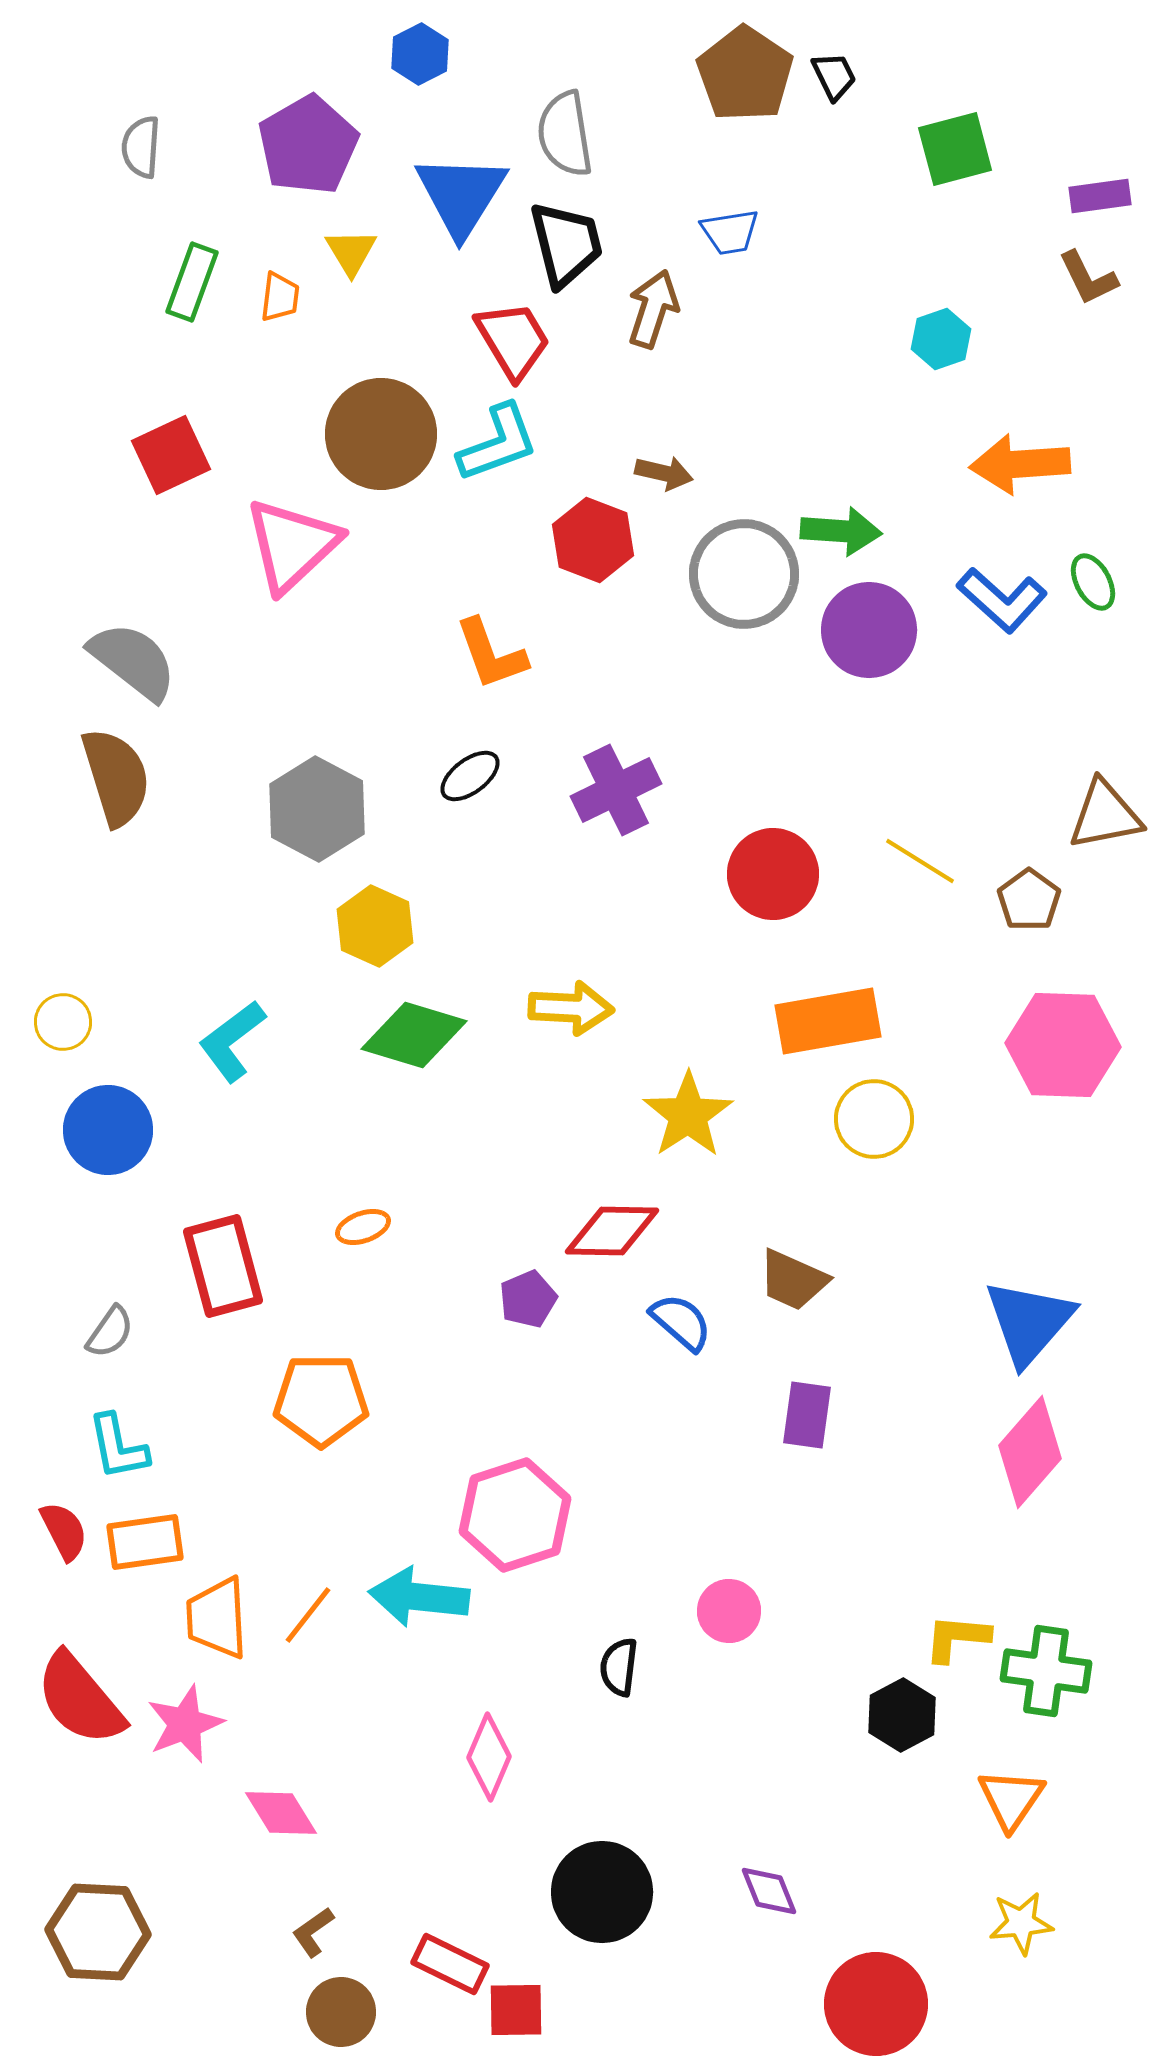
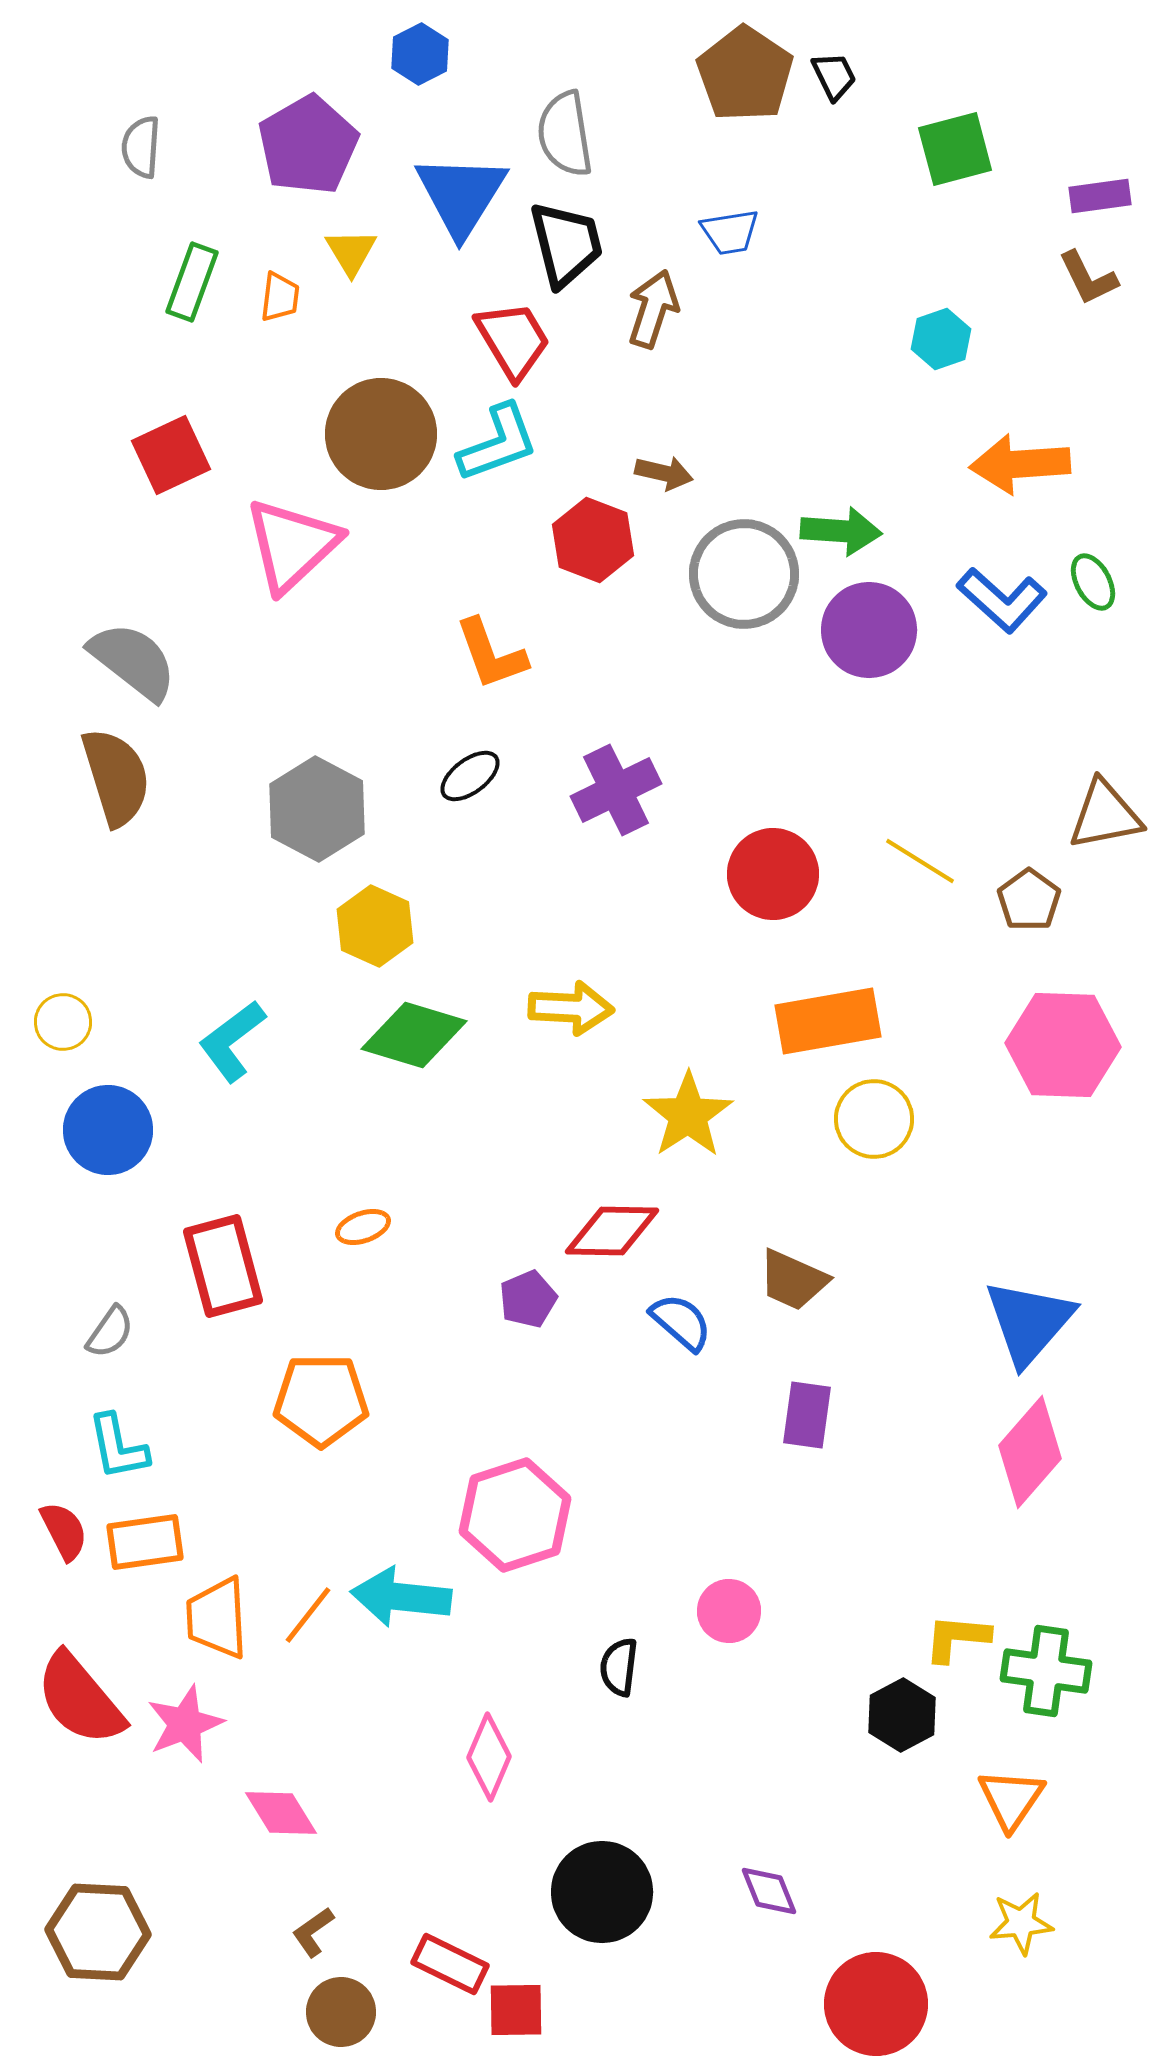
cyan arrow at (419, 1597): moved 18 px left
